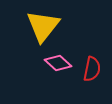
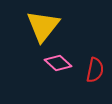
red semicircle: moved 3 px right, 1 px down
